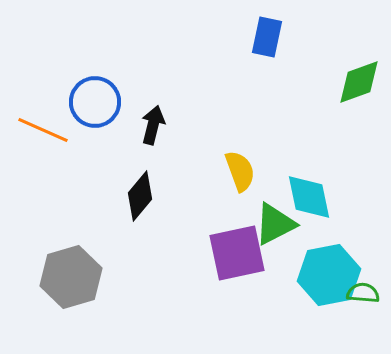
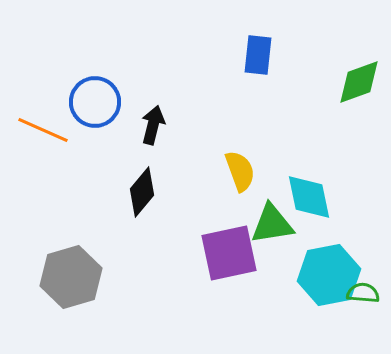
blue rectangle: moved 9 px left, 18 px down; rotated 6 degrees counterclockwise
black diamond: moved 2 px right, 4 px up
green triangle: moved 3 px left; rotated 18 degrees clockwise
purple square: moved 8 px left
